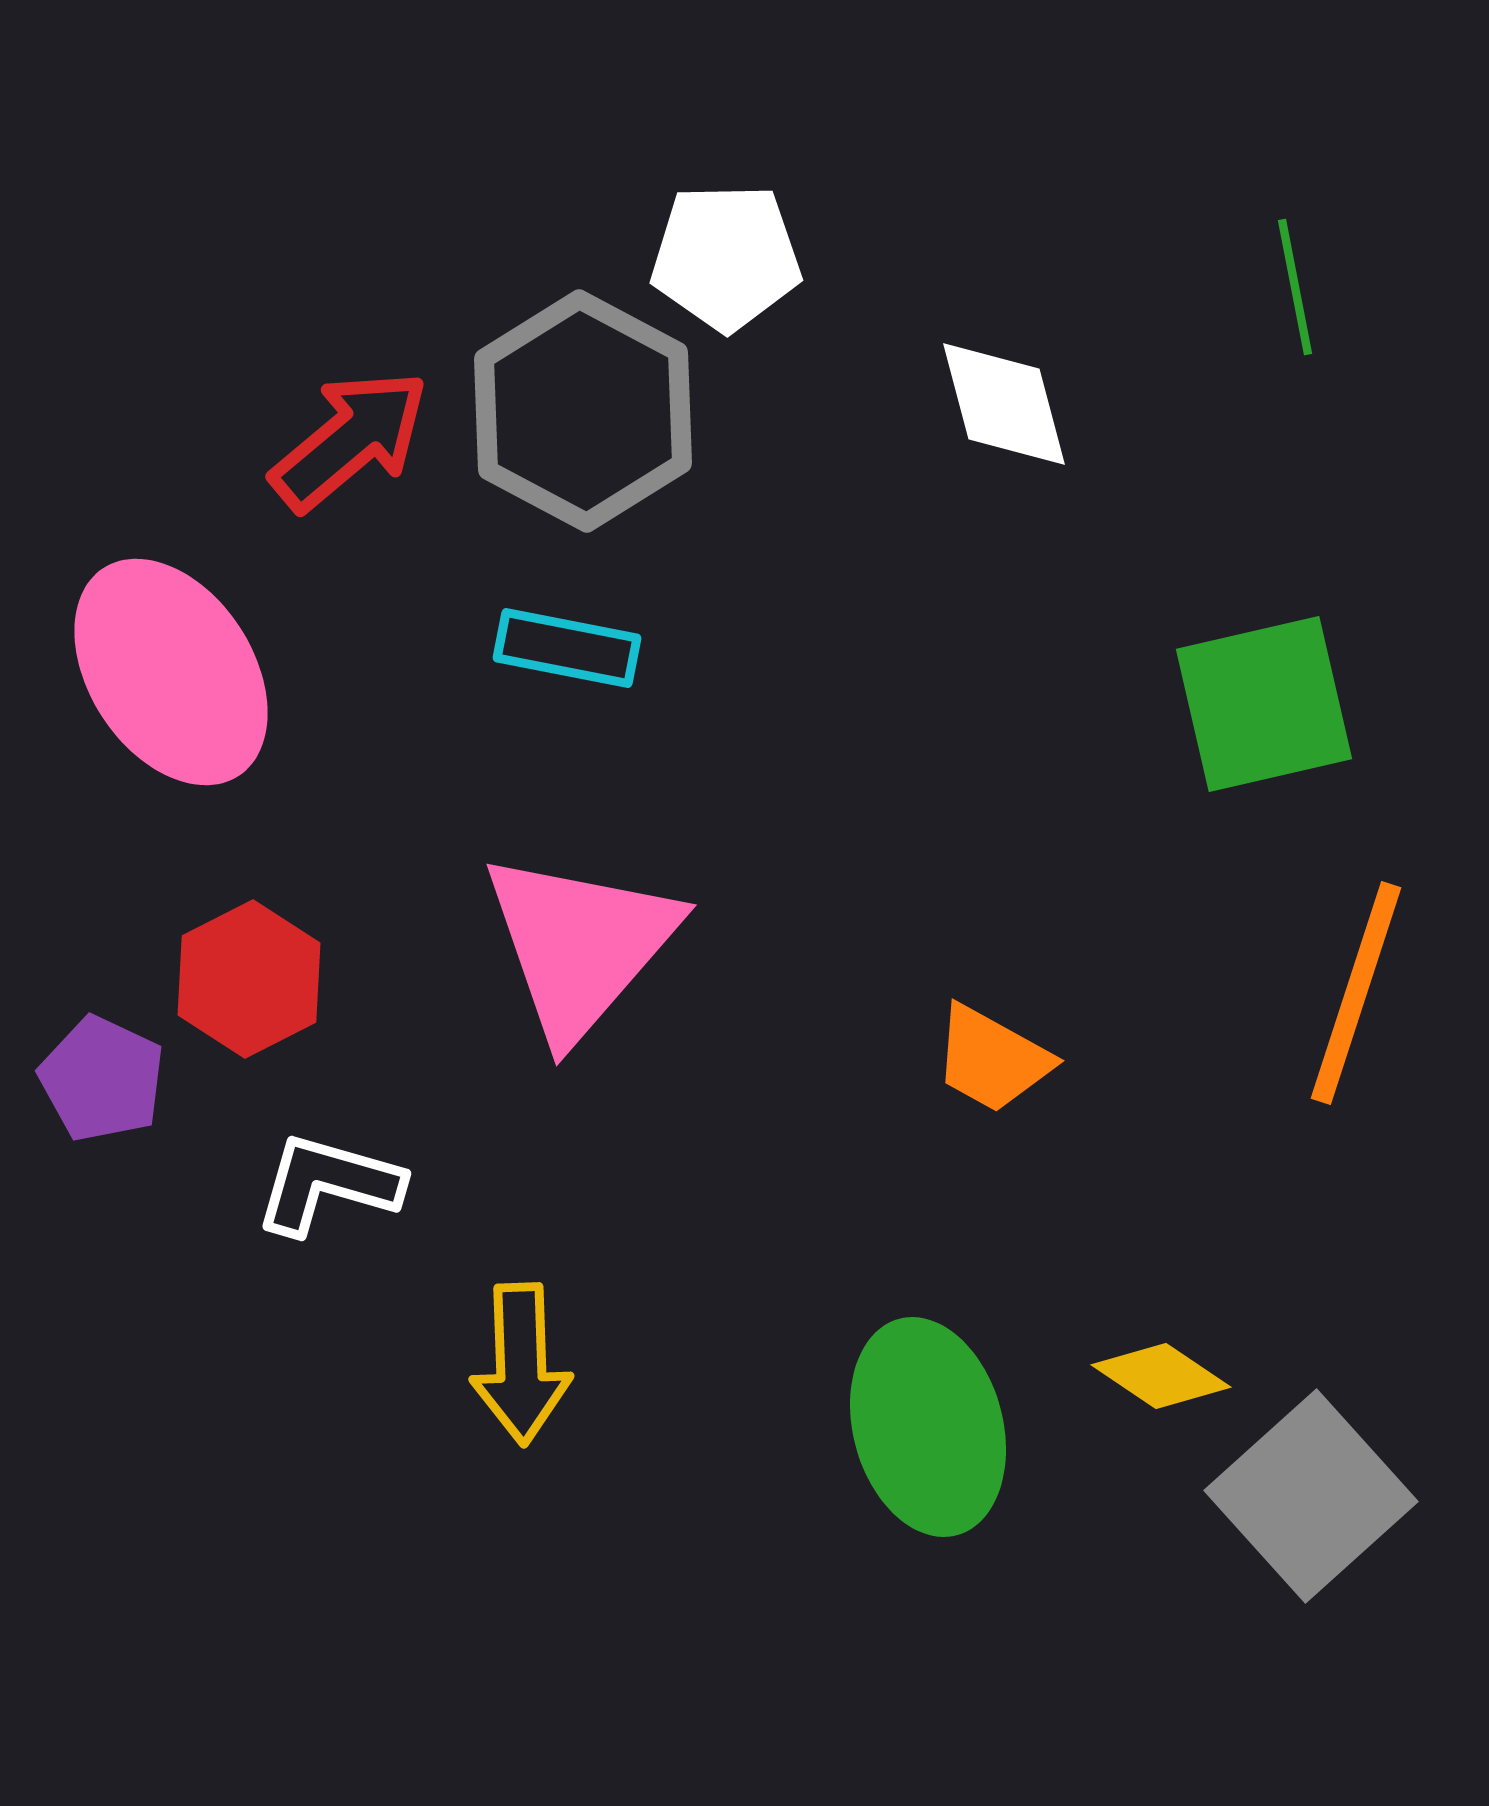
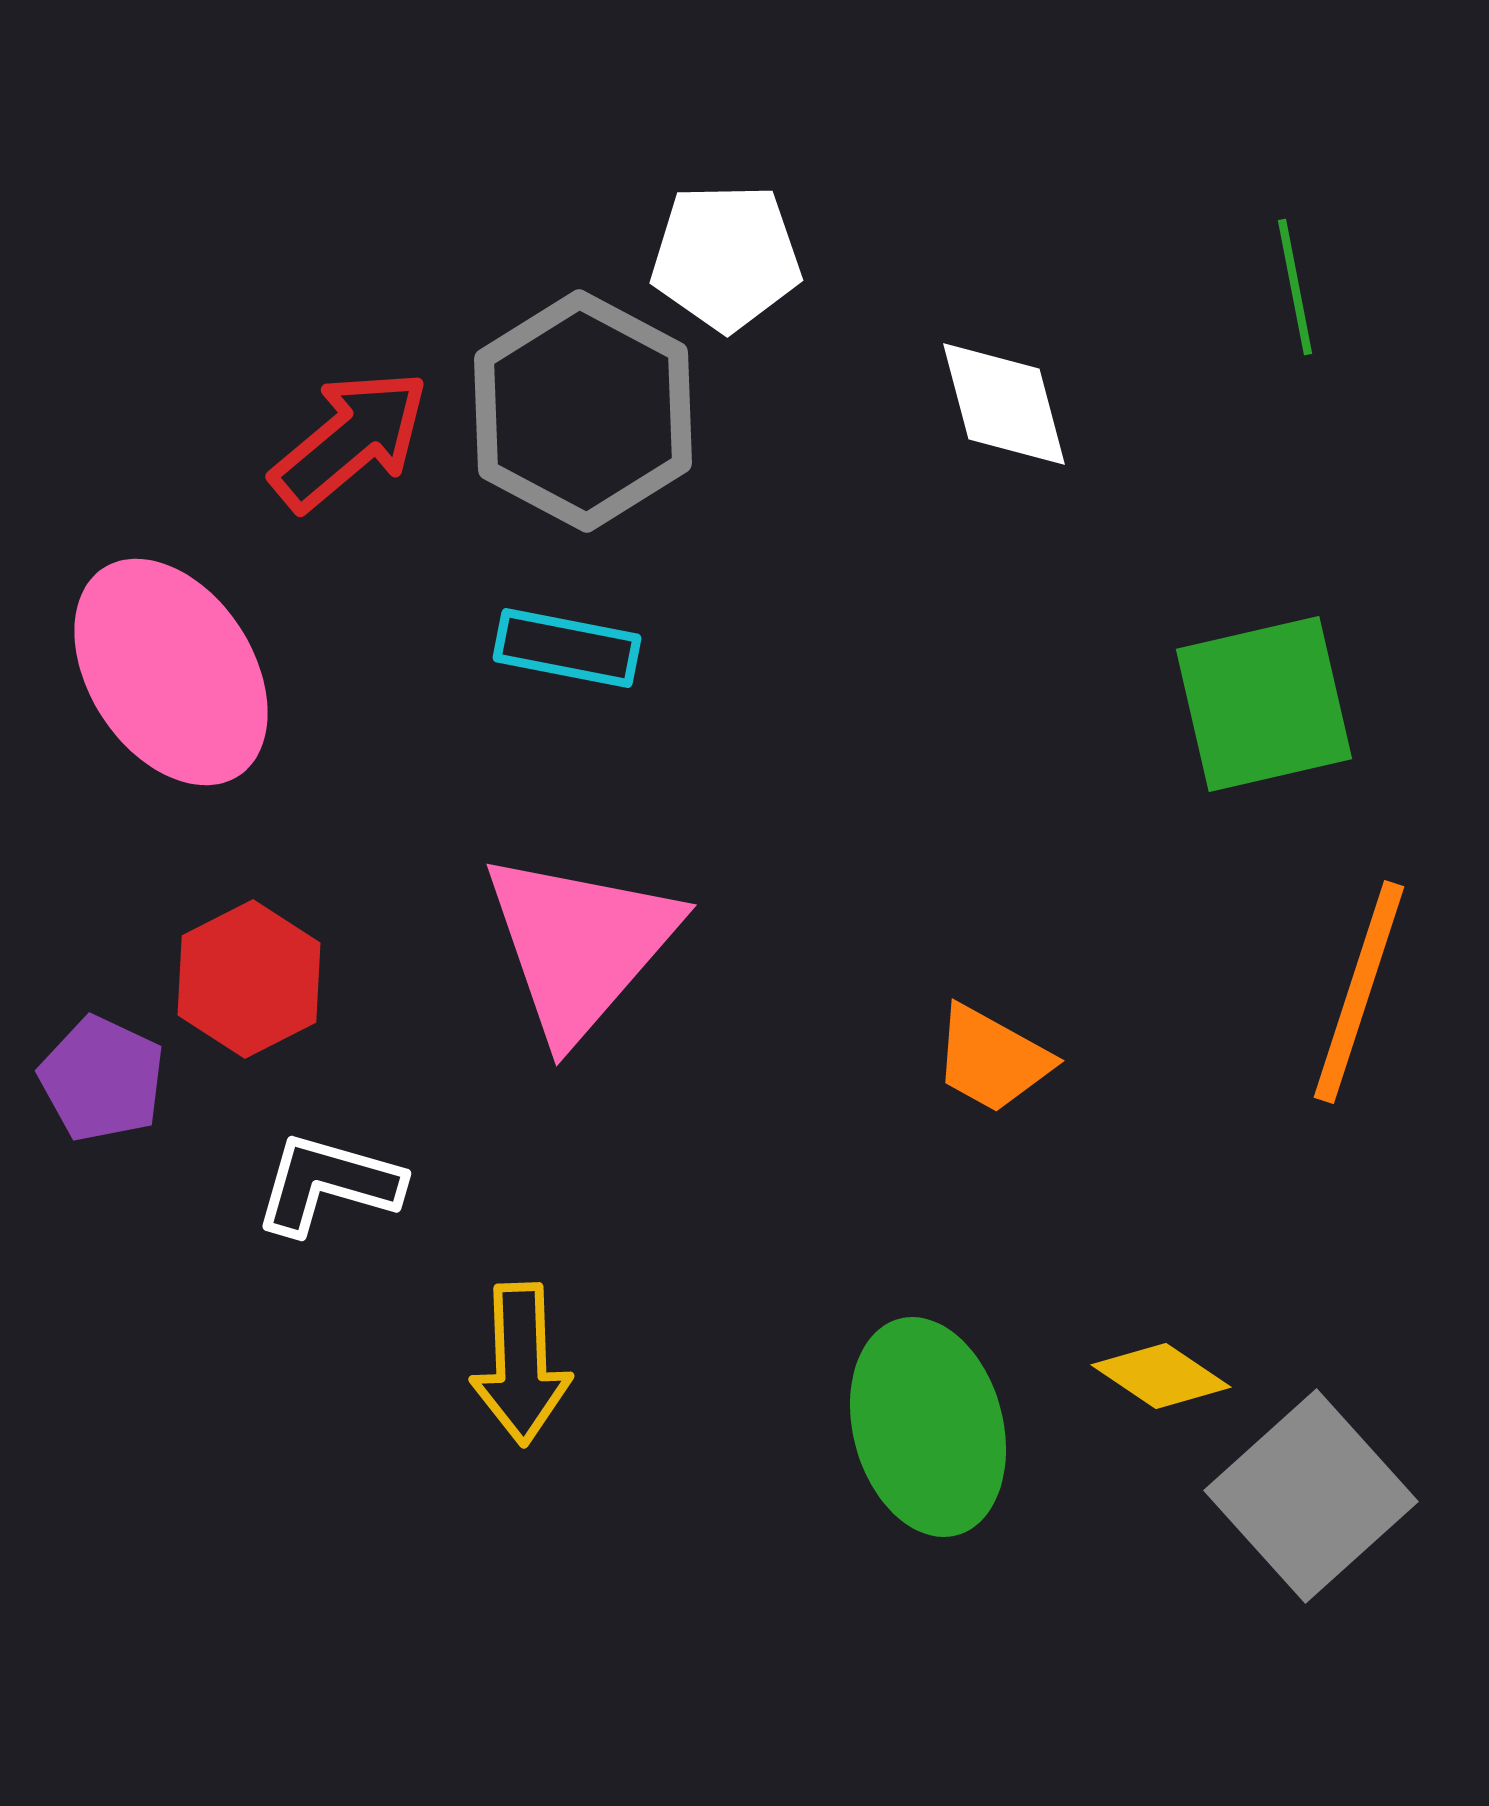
orange line: moved 3 px right, 1 px up
